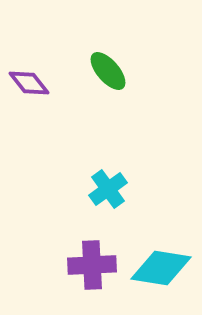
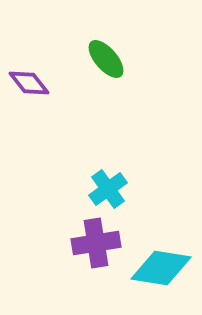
green ellipse: moved 2 px left, 12 px up
purple cross: moved 4 px right, 22 px up; rotated 6 degrees counterclockwise
